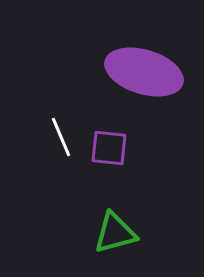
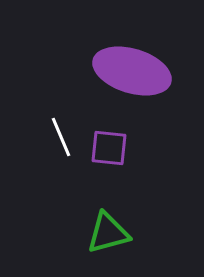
purple ellipse: moved 12 px left, 1 px up
green triangle: moved 7 px left
